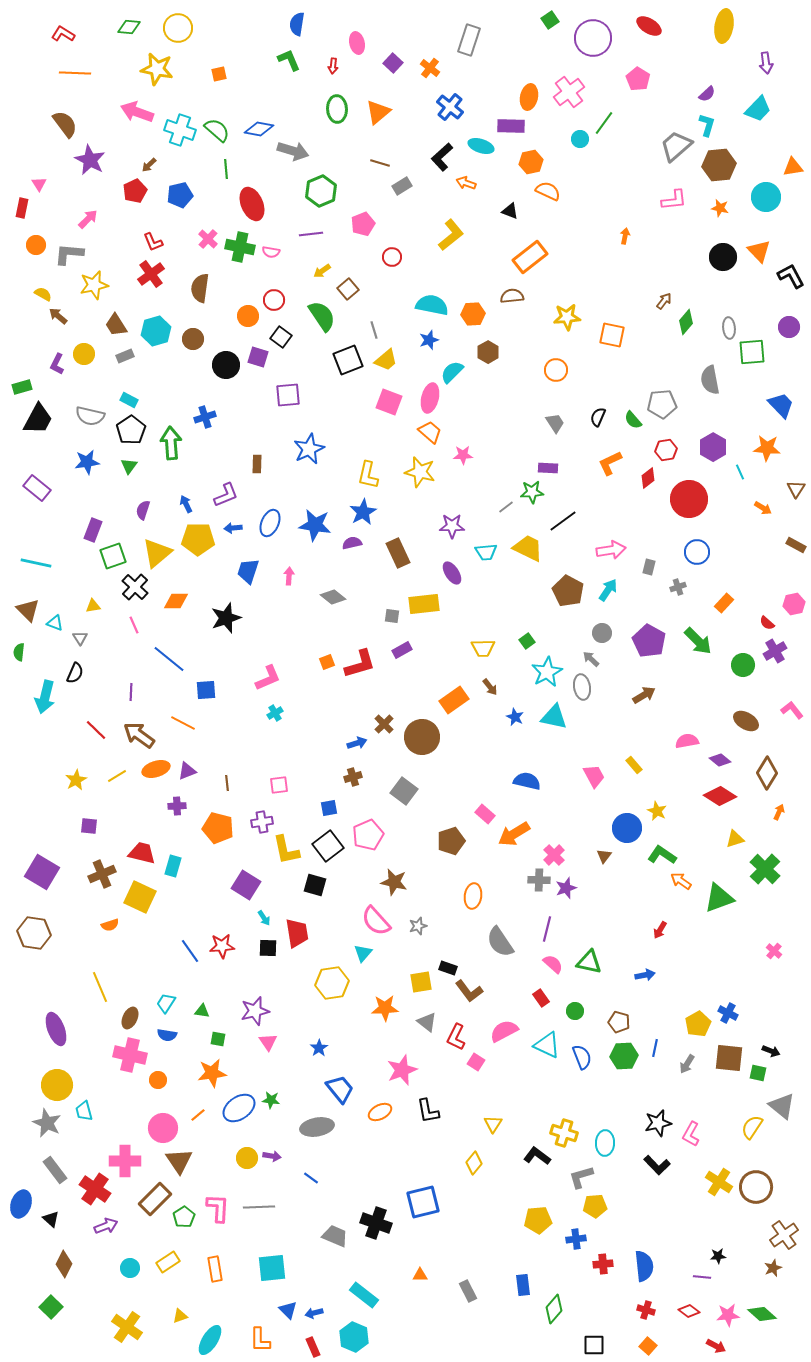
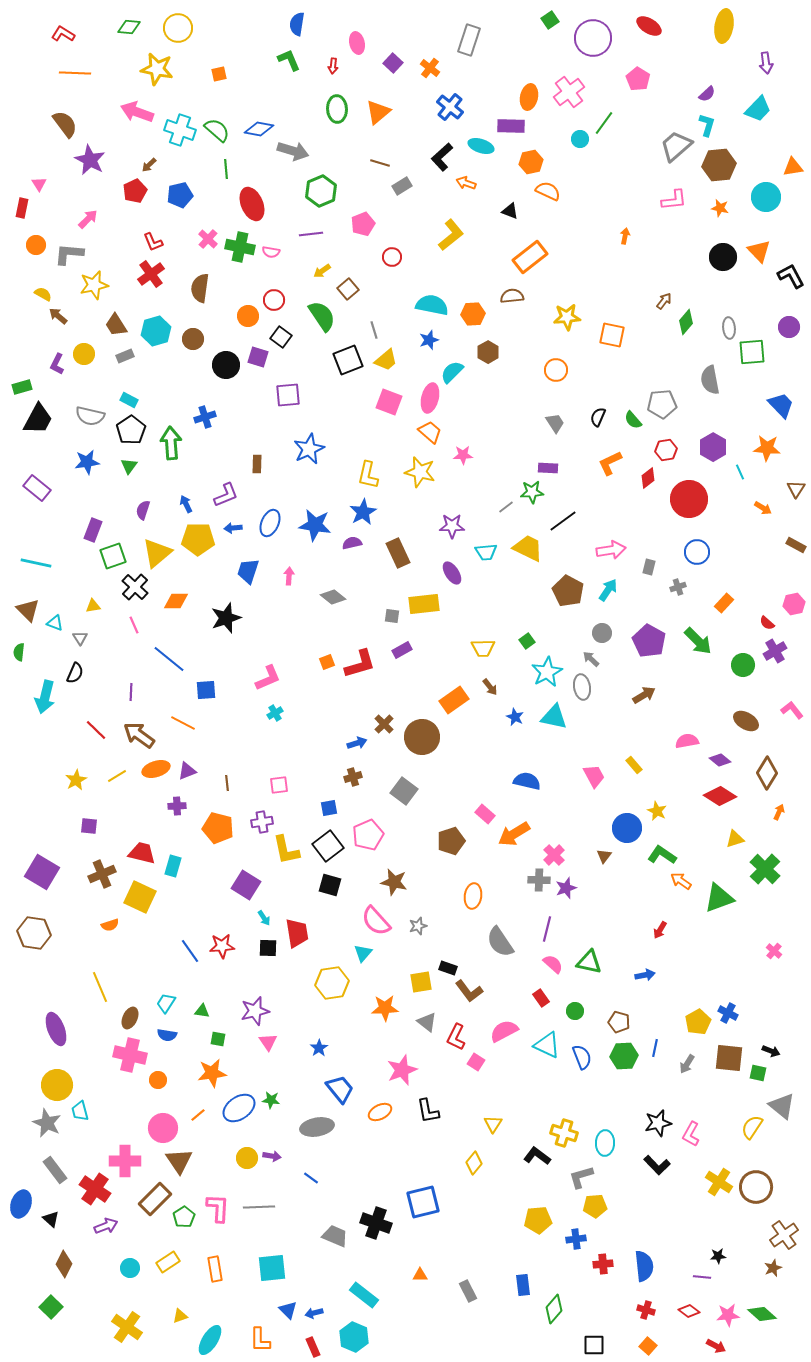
black square at (315, 885): moved 15 px right
yellow pentagon at (698, 1024): moved 2 px up
cyan trapezoid at (84, 1111): moved 4 px left
